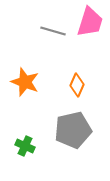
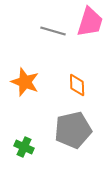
orange diamond: rotated 25 degrees counterclockwise
green cross: moved 1 px left, 1 px down
